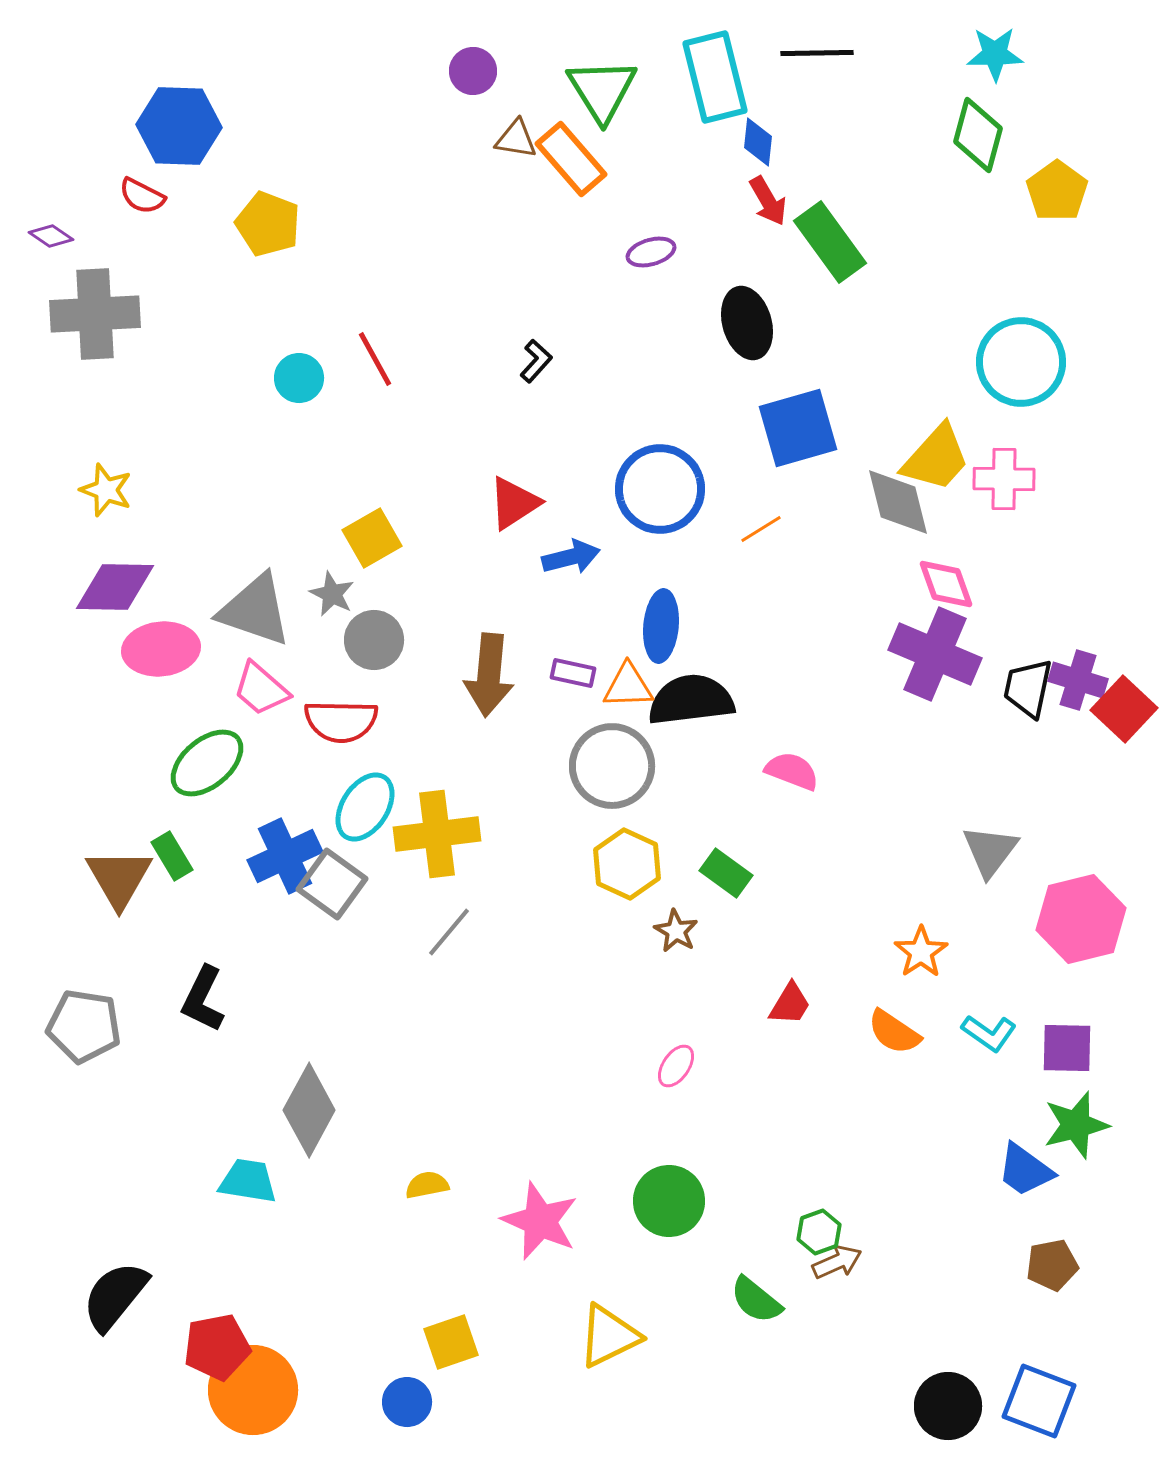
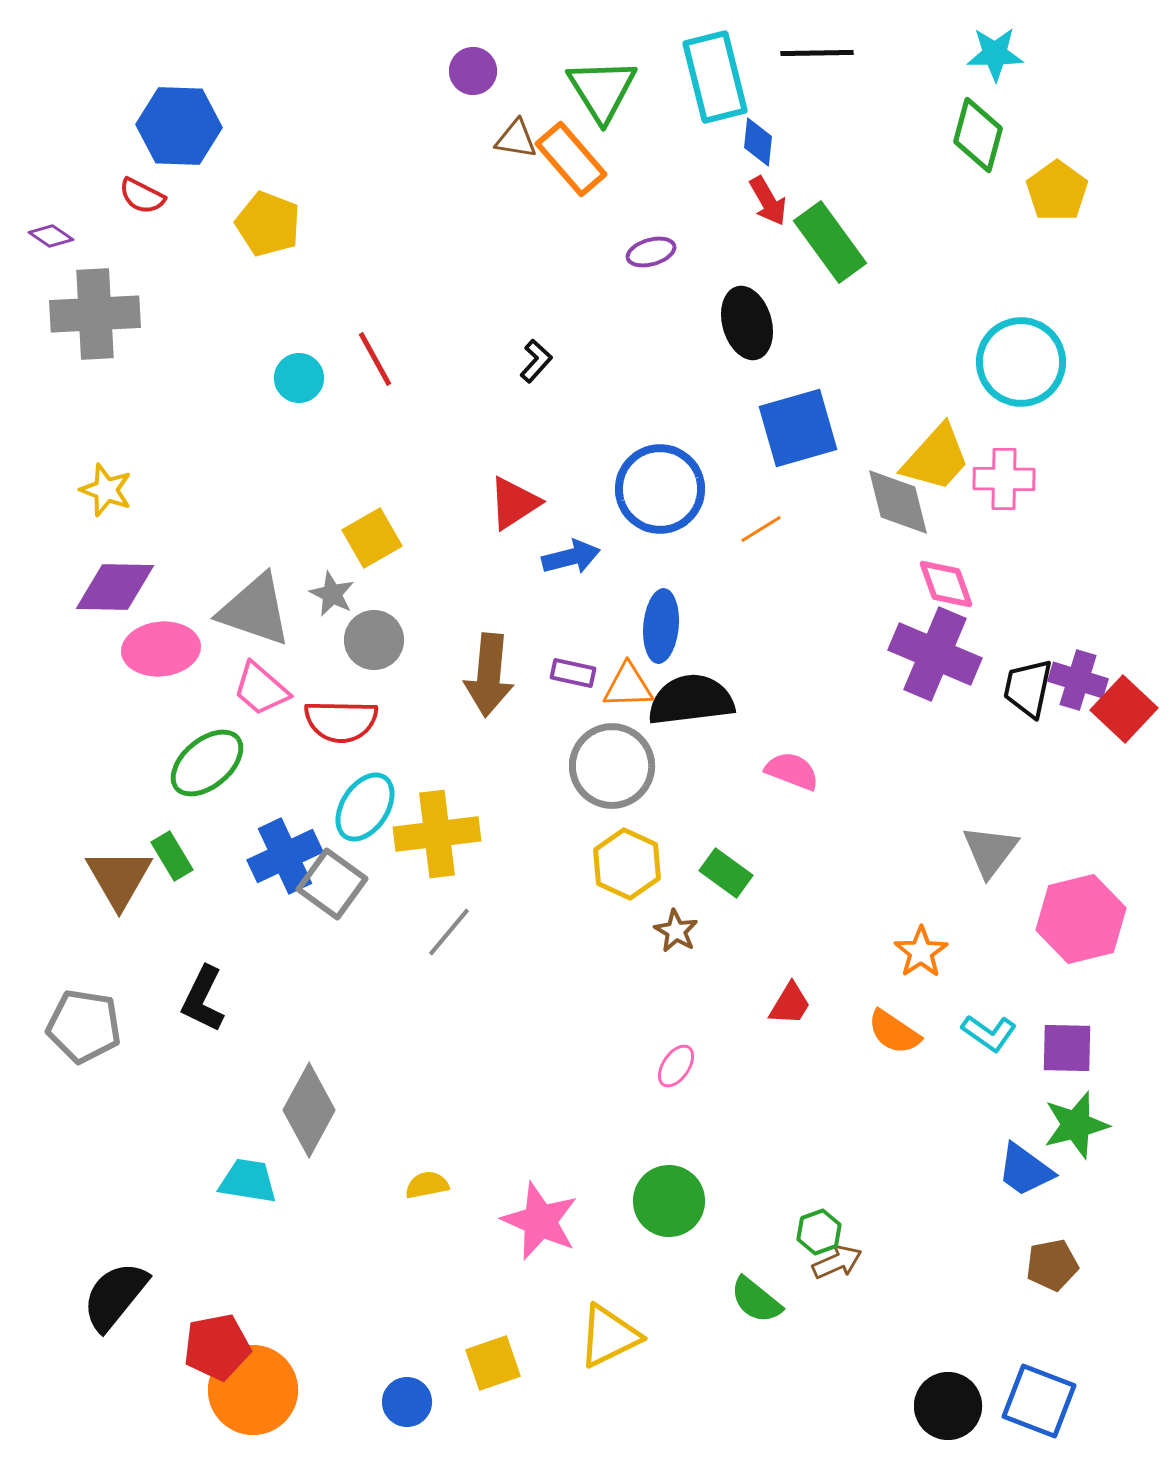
yellow square at (451, 1342): moved 42 px right, 21 px down
